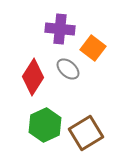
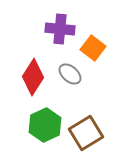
gray ellipse: moved 2 px right, 5 px down
